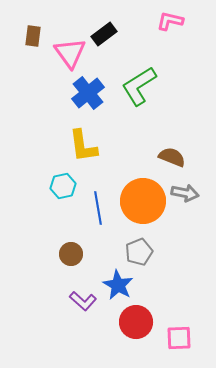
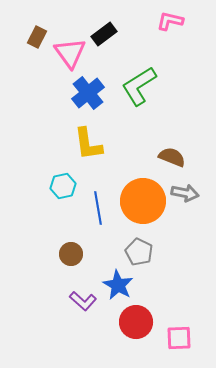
brown rectangle: moved 4 px right, 1 px down; rotated 20 degrees clockwise
yellow L-shape: moved 5 px right, 2 px up
gray pentagon: rotated 24 degrees counterclockwise
